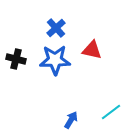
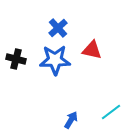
blue cross: moved 2 px right
